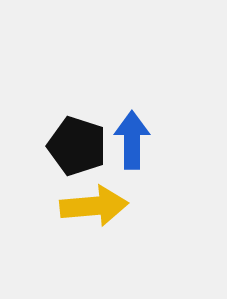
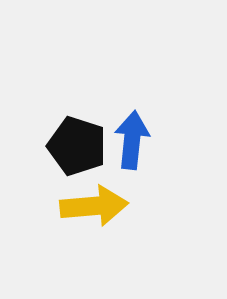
blue arrow: rotated 6 degrees clockwise
